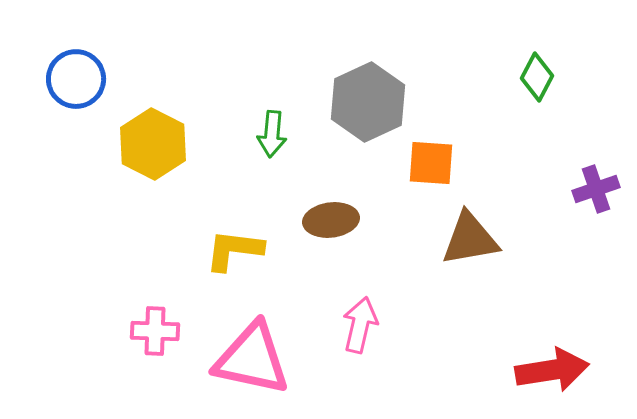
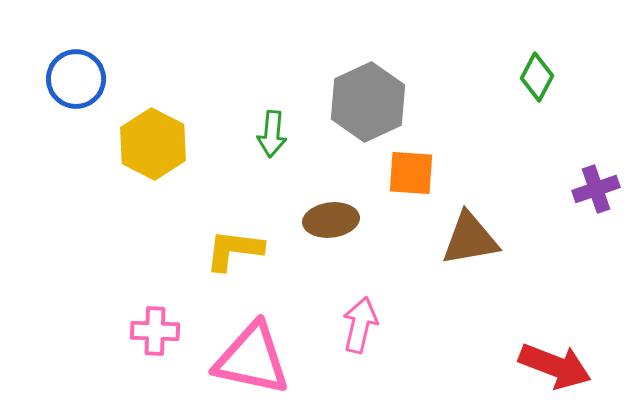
orange square: moved 20 px left, 10 px down
red arrow: moved 3 px right, 4 px up; rotated 30 degrees clockwise
